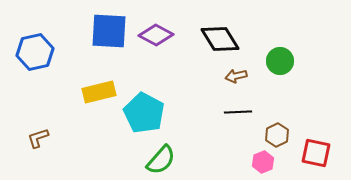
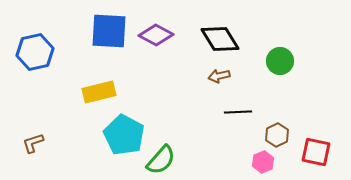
brown arrow: moved 17 px left
cyan pentagon: moved 20 px left, 22 px down
brown L-shape: moved 5 px left, 5 px down
red square: moved 1 px up
